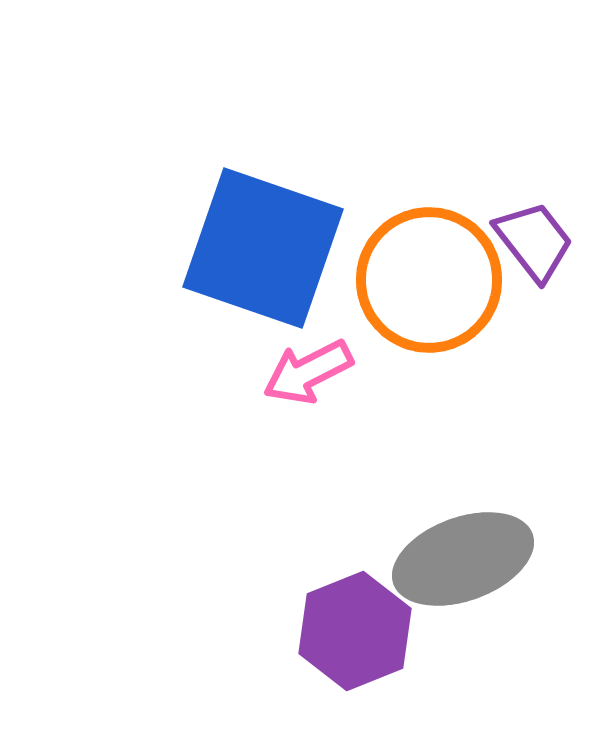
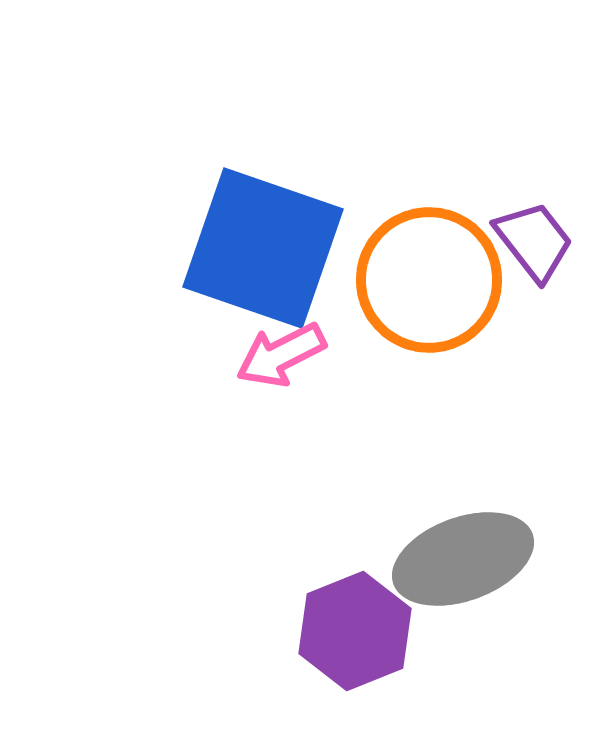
pink arrow: moved 27 px left, 17 px up
